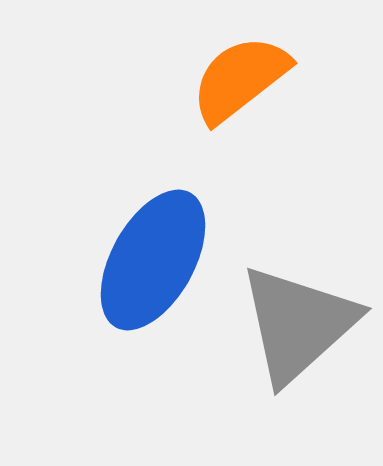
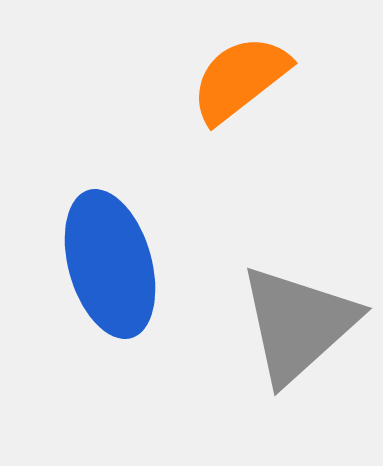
blue ellipse: moved 43 px left, 4 px down; rotated 45 degrees counterclockwise
